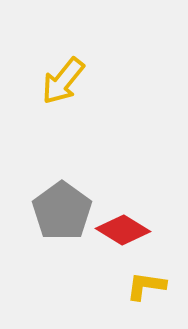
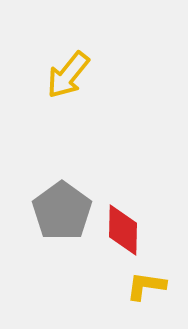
yellow arrow: moved 5 px right, 6 px up
red diamond: rotated 60 degrees clockwise
